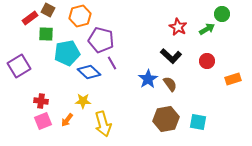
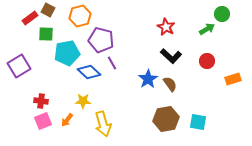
red star: moved 12 px left
